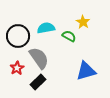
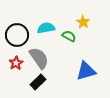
black circle: moved 1 px left, 1 px up
red star: moved 1 px left, 5 px up
